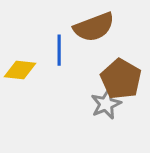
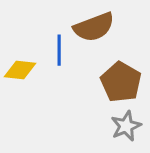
brown pentagon: moved 3 px down
gray star: moved 20 px right, 22 px down
